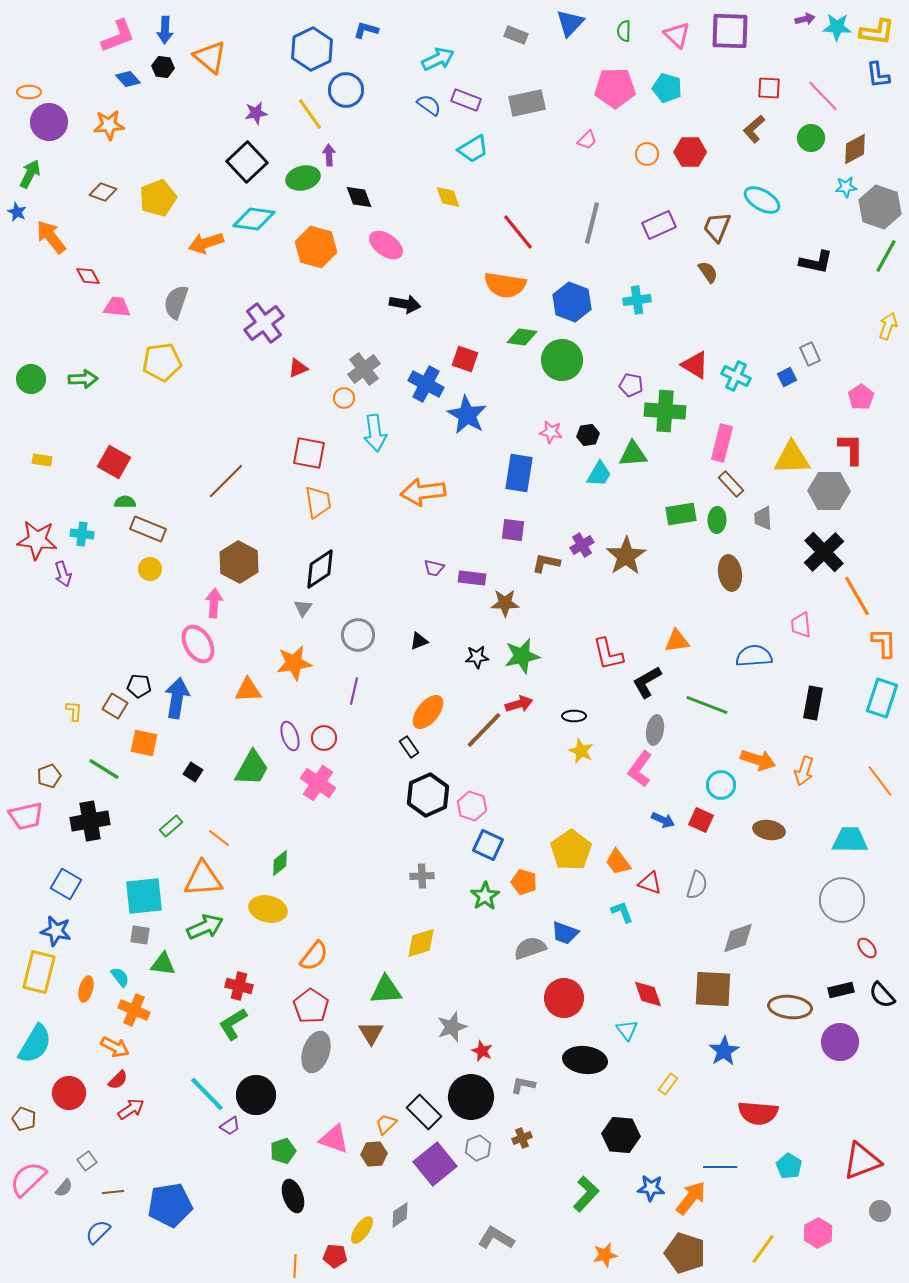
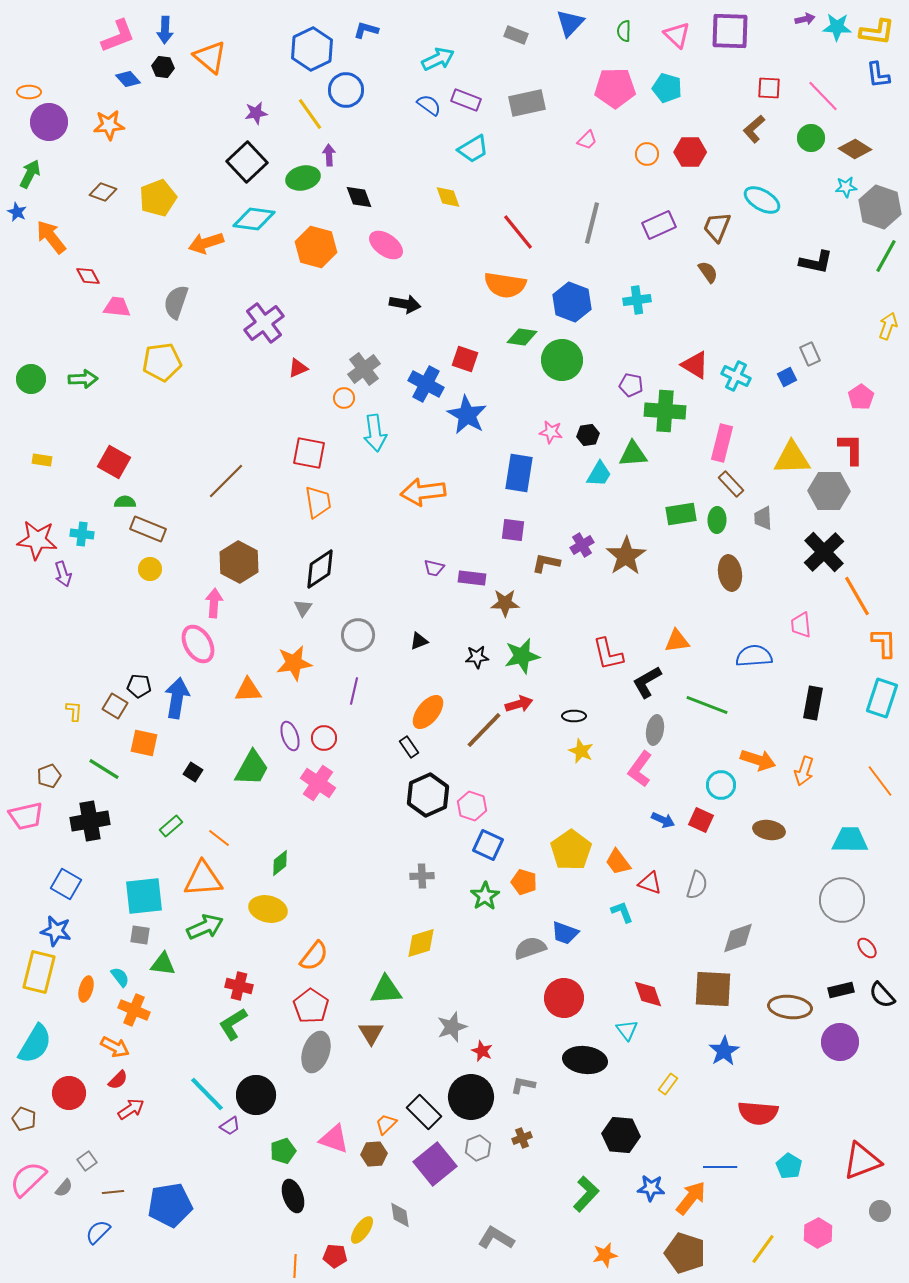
brown diamond at (855, 149): rotated 60 degrees clockwise
gray diamond at (400, 1215): rotated 64 degrees counterclockwise
